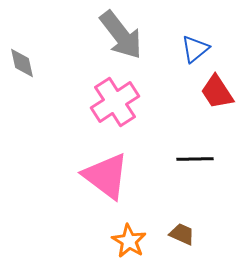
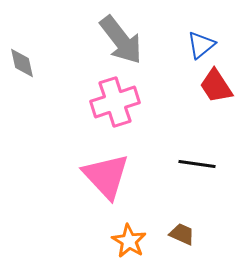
gray arrow: moved 5 px down
blue triangle: moved 6 px right, 4 px up
red trapezoid: moved 1 px left, 6 px up
pink cross: rotated 15 degrees clockwise
black line: moved 2 px right, 5 px down; rotated 9 degrees clockwise
pink triangle: rotated 10 degrees clockwise
